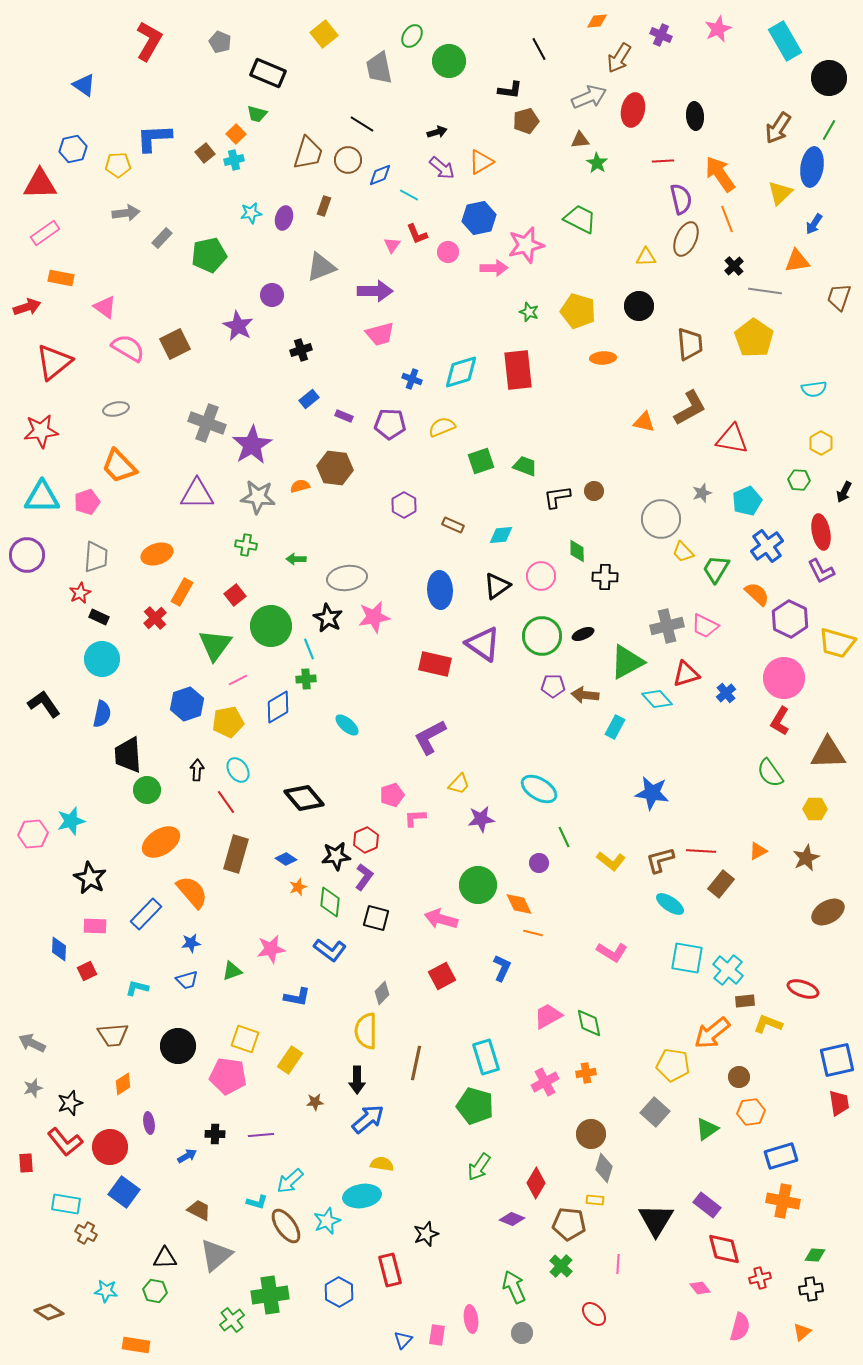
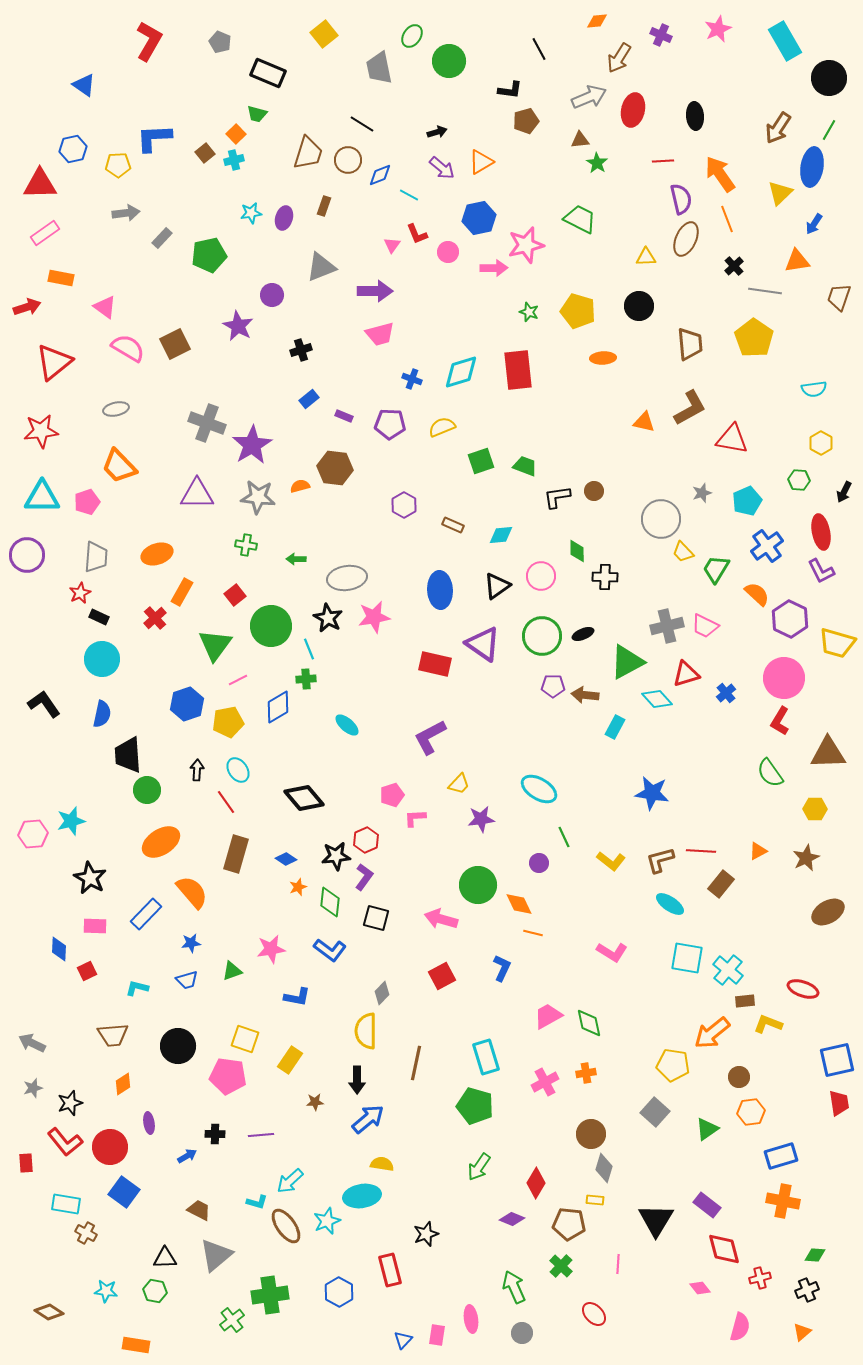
black cross at (811, 1289): moved 4 px left, 1 px down; rotated 15 degrees counterclockwise
